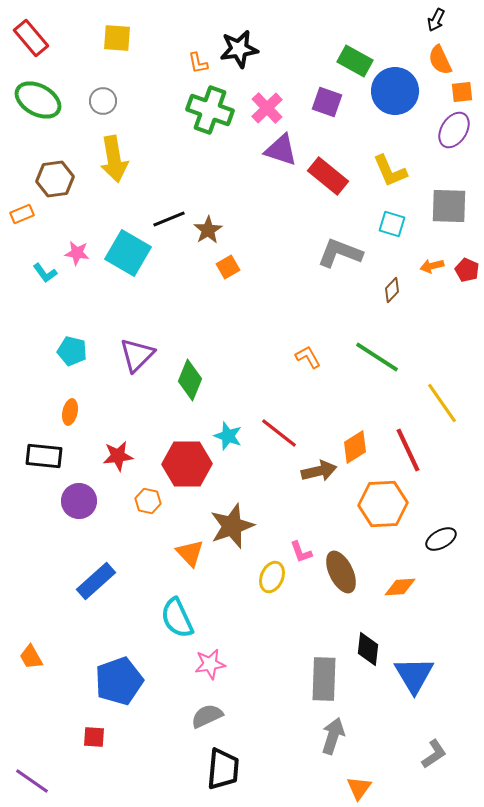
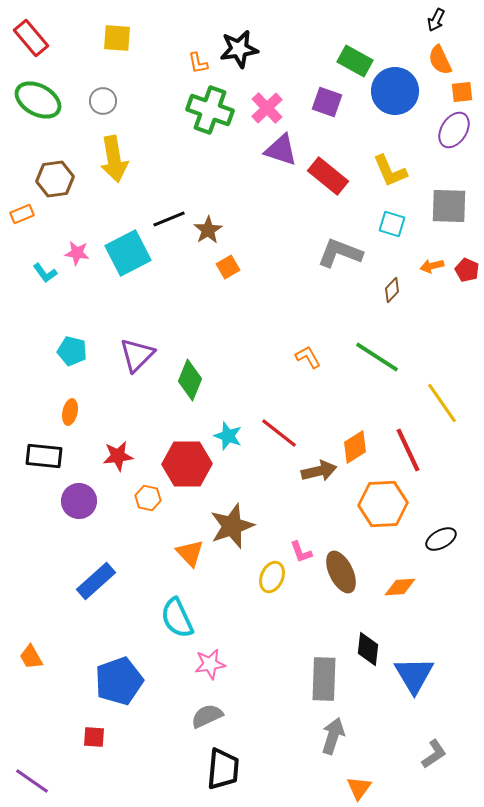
cyan square at (128, 253): rotated 33 degrees clockwise
orange hexagon at (148, 501): moved 3 px up
